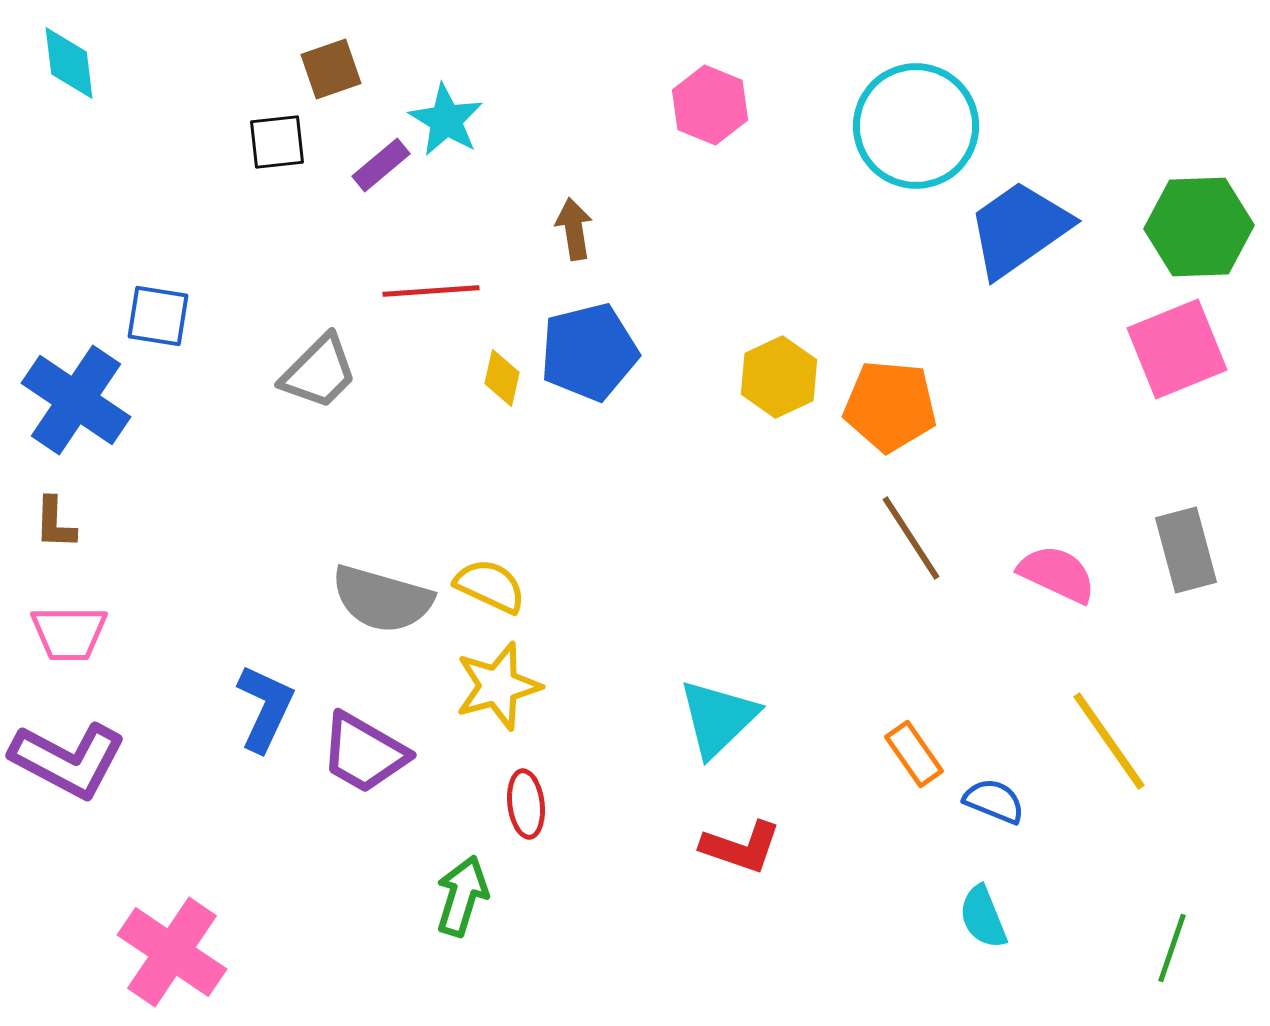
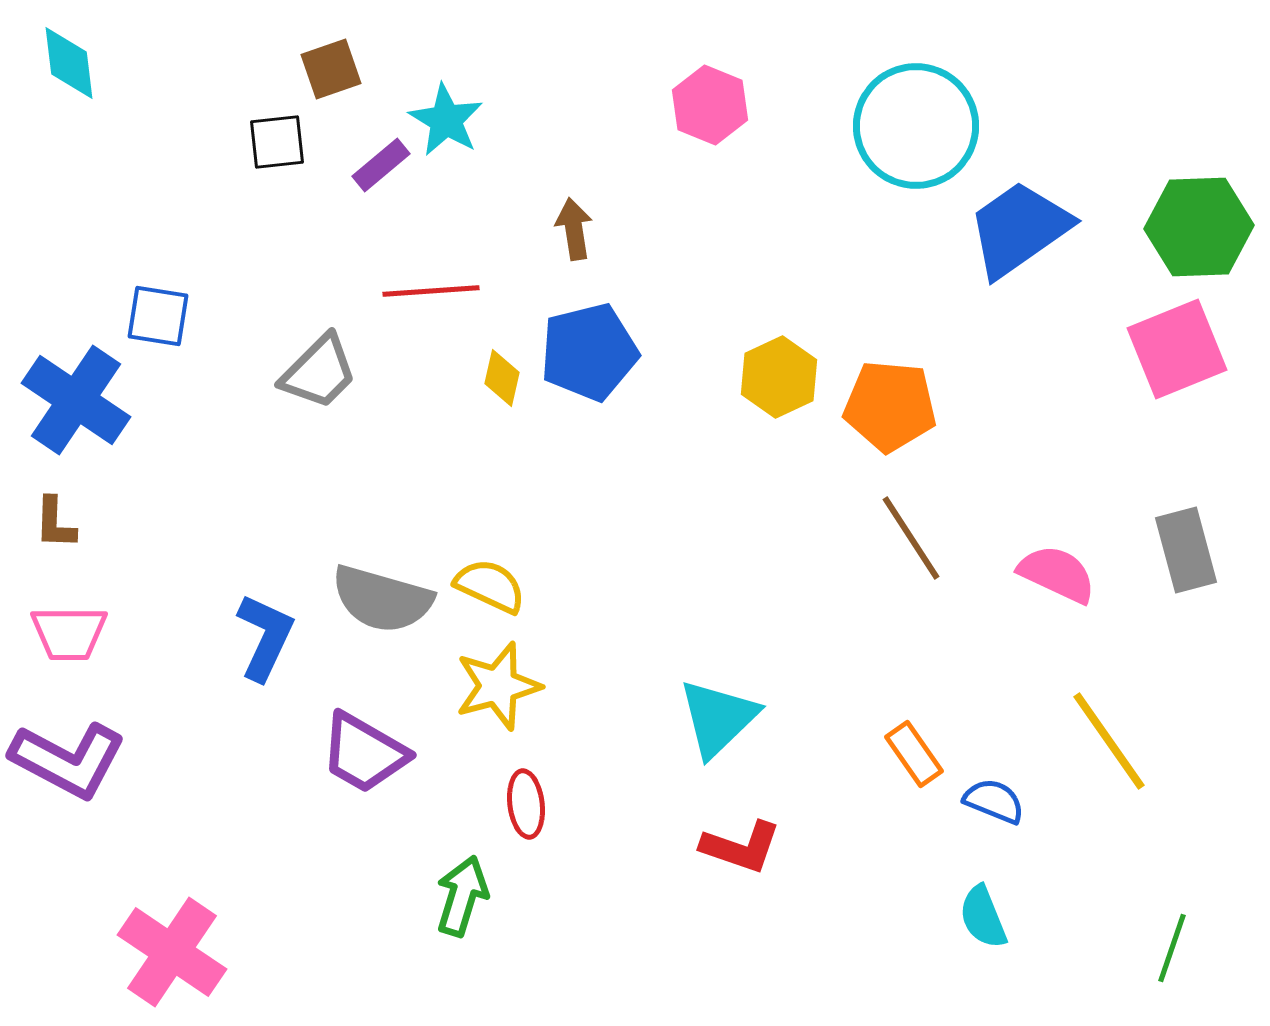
blue L-shape: moved 71 px up
